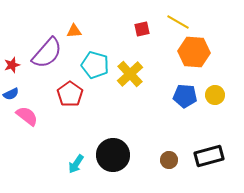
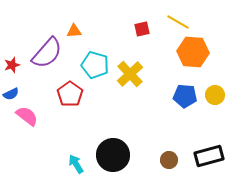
orange hexagon: moved 1 px left
cyan arrow: rotated 114 degrees clockwise
